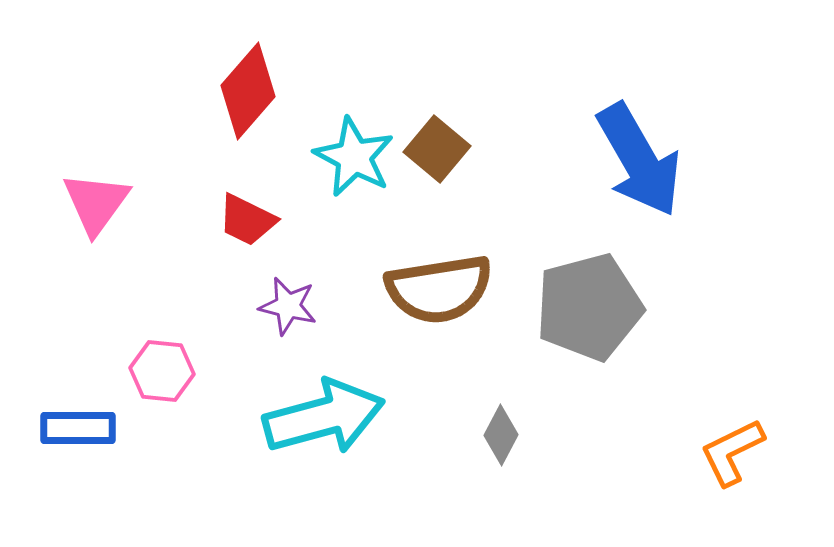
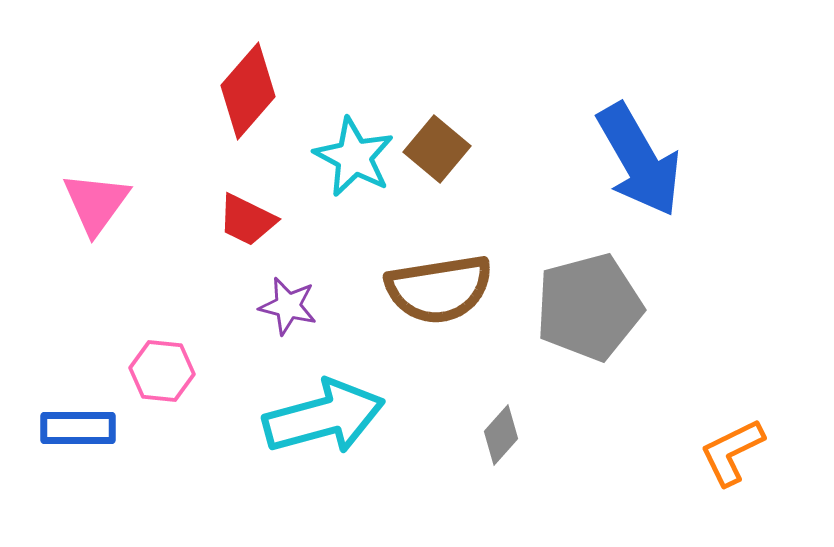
gray diamond: rotated 14 degrees clockwise
